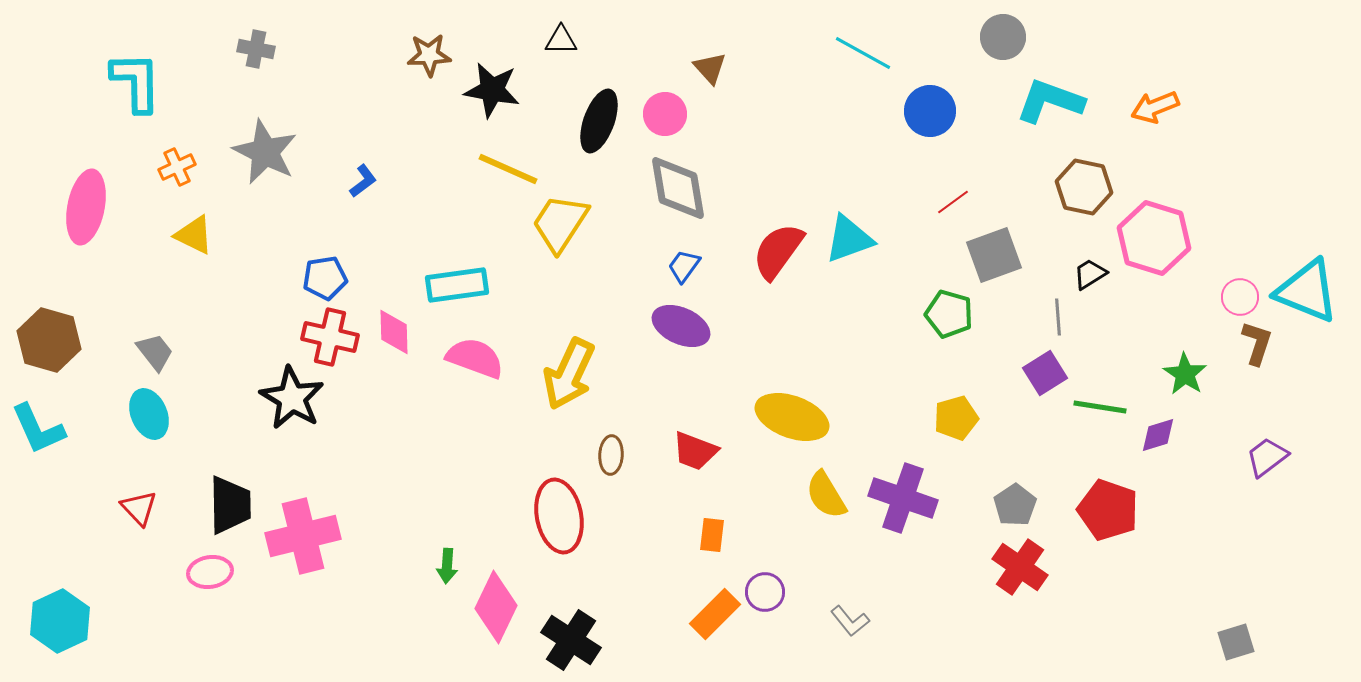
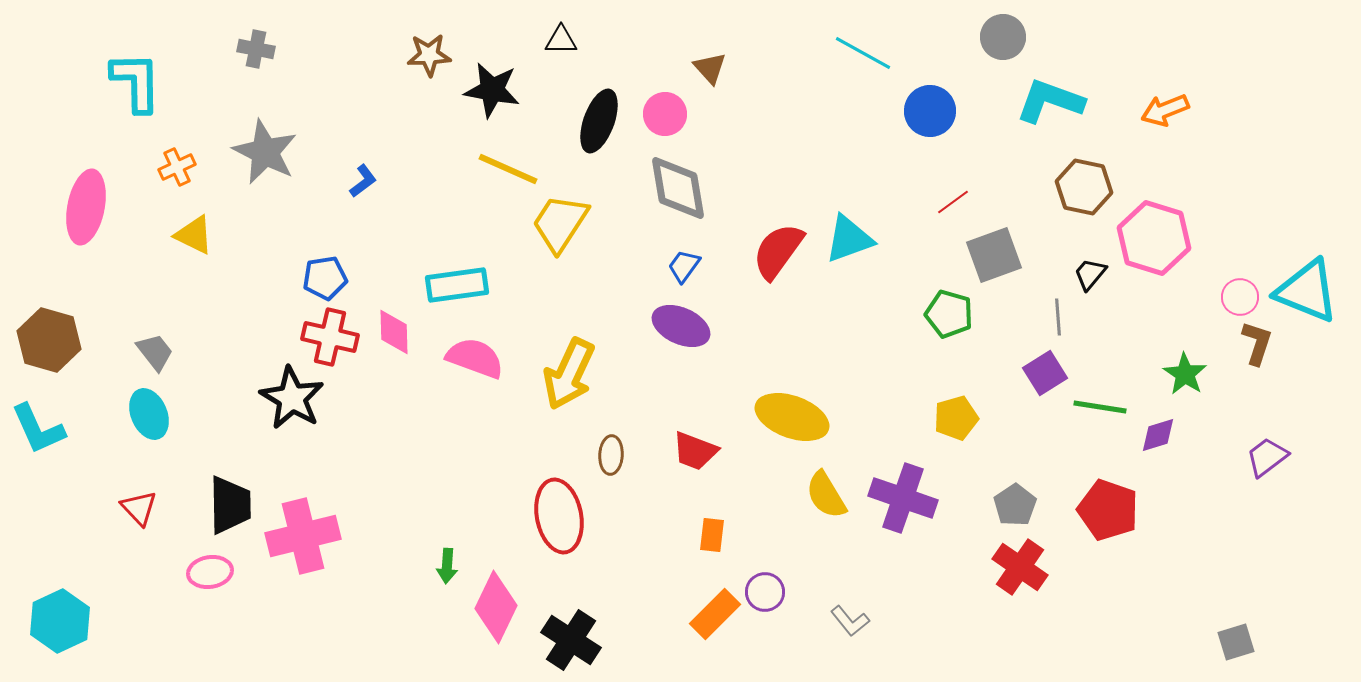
orange arrow at (1155, 107): moved 10 px right, 3 px down
black trapezoid at (1090, 274): rotated 18 degrees counterclockwise
